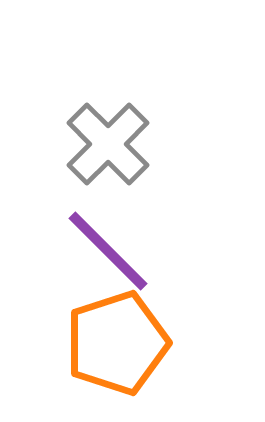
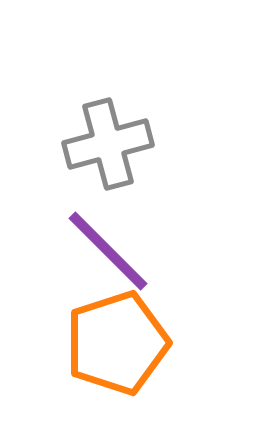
gray cross: rotated 30 degrees clockwise
